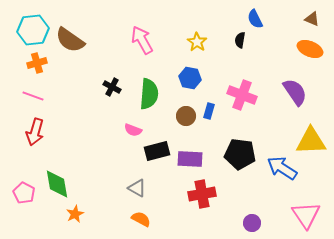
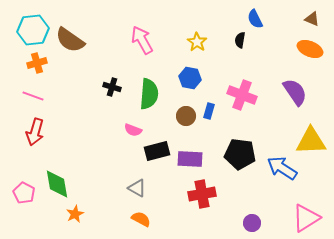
black cross: rotated 12 degrees counterclockwise
pink triangle: moved 3 px down; rotated 32 degrees clockwise
